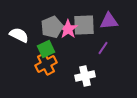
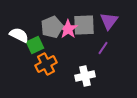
purple triangle: rotated 48 degrees counterclockwise
green square: moved 11 px left, 4 px up
